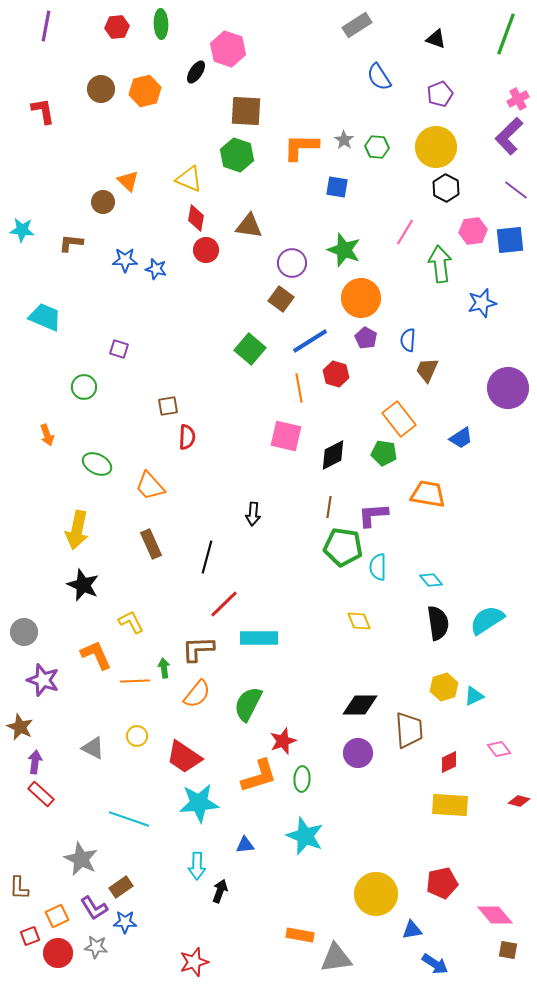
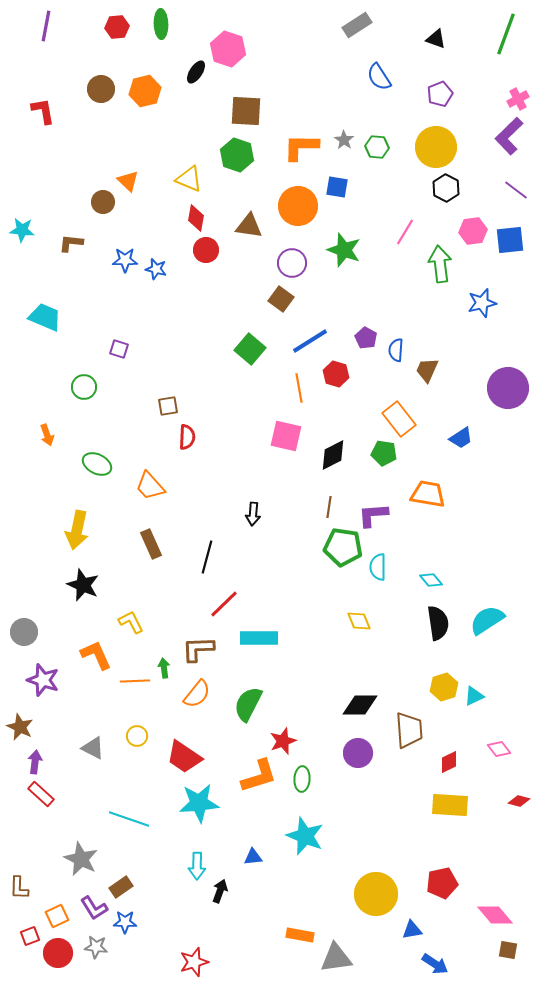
orange circle at (361, 298): moved 63 px left, 92 px up
blue semicircle at (408, 340): moved 12 px left, 10 px down
blue triangle at (245, 845): moved 8 px right, 12 px down
